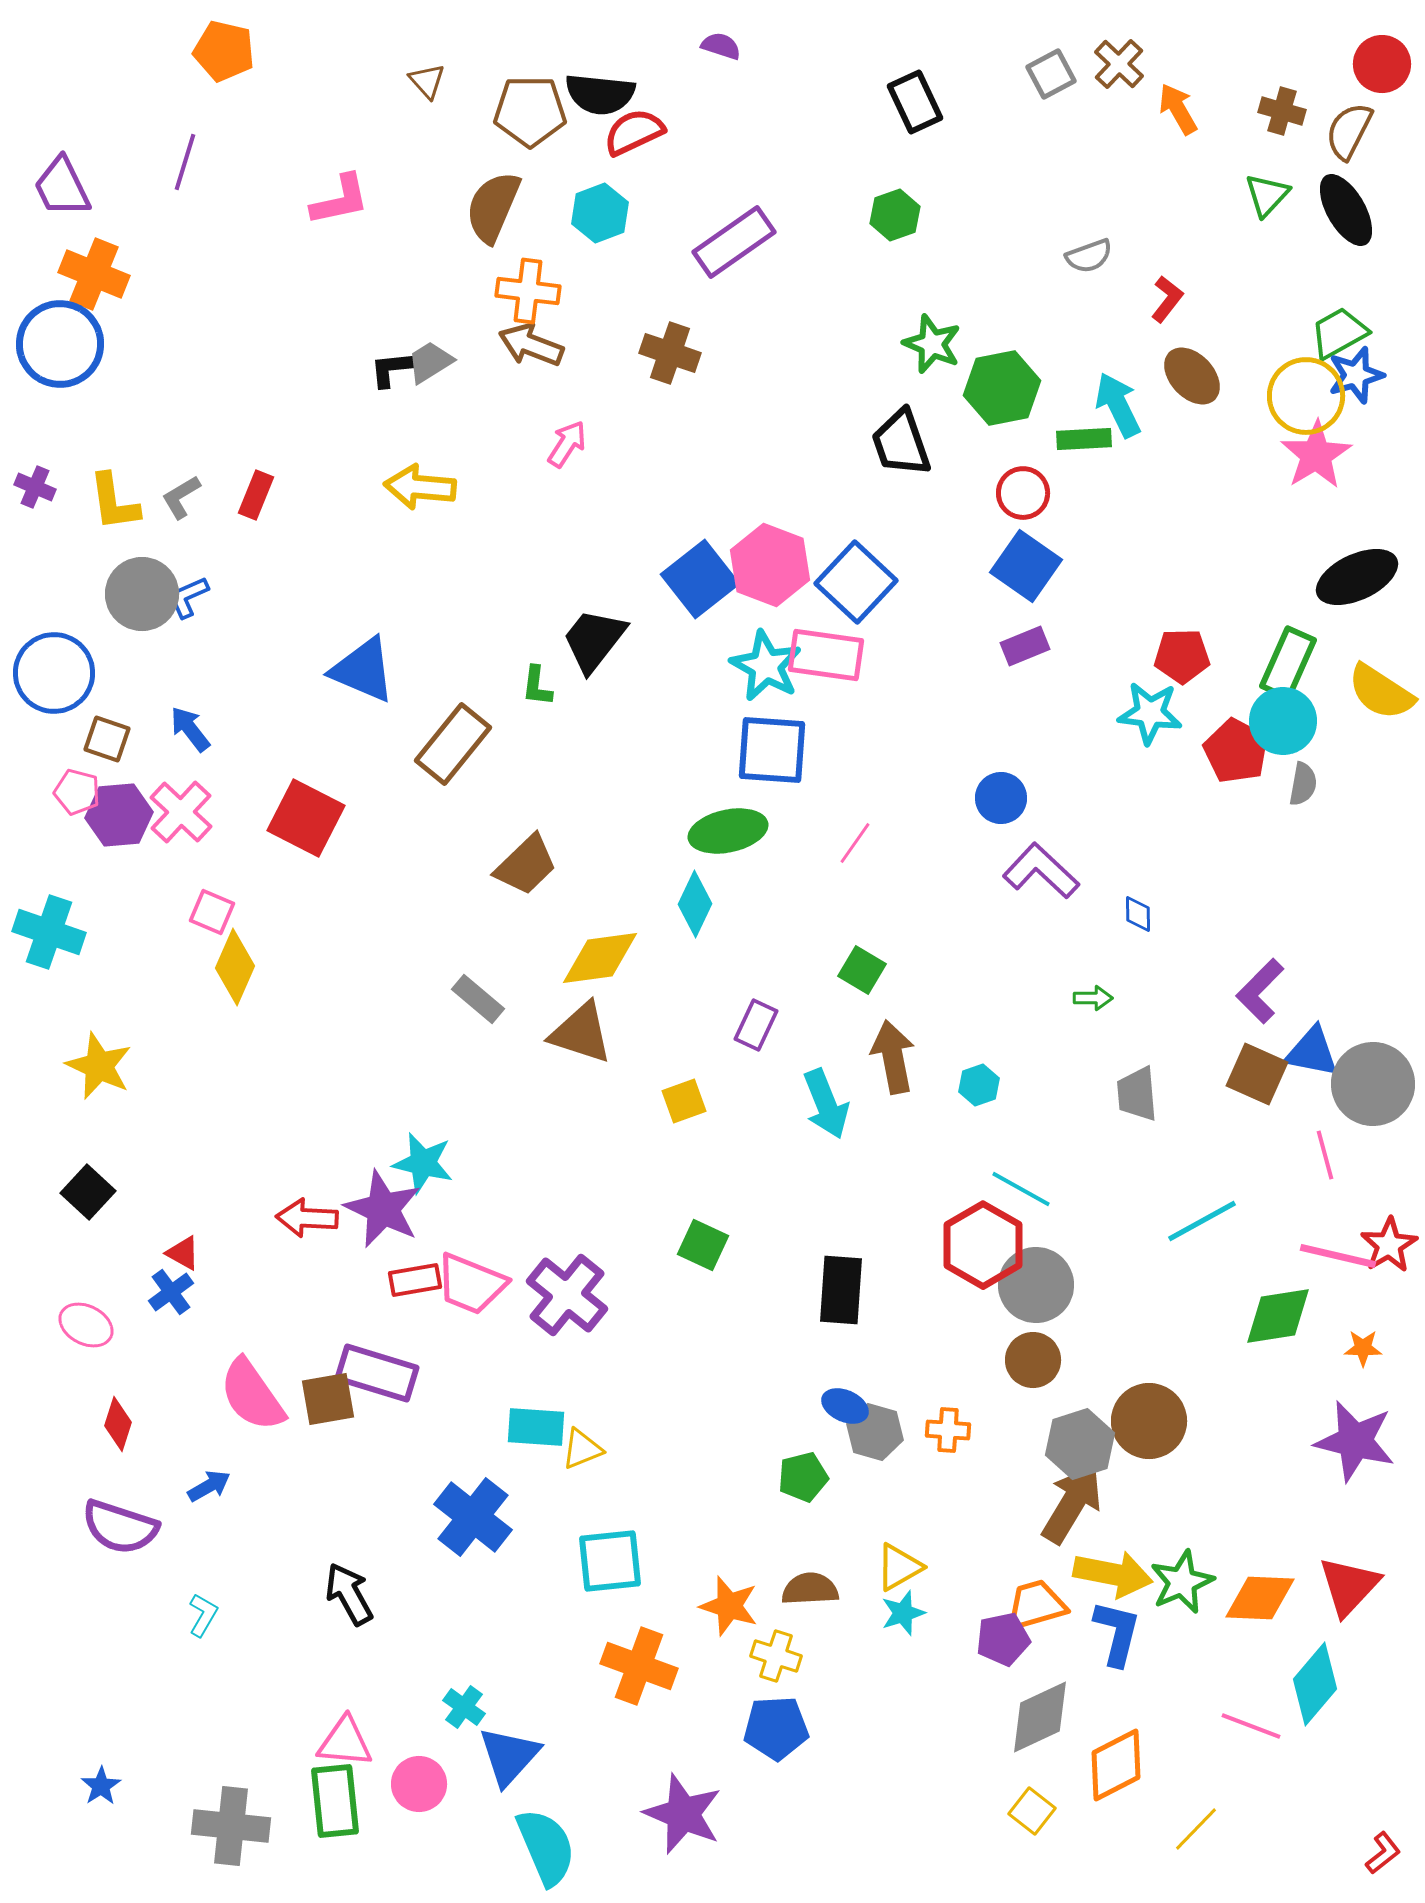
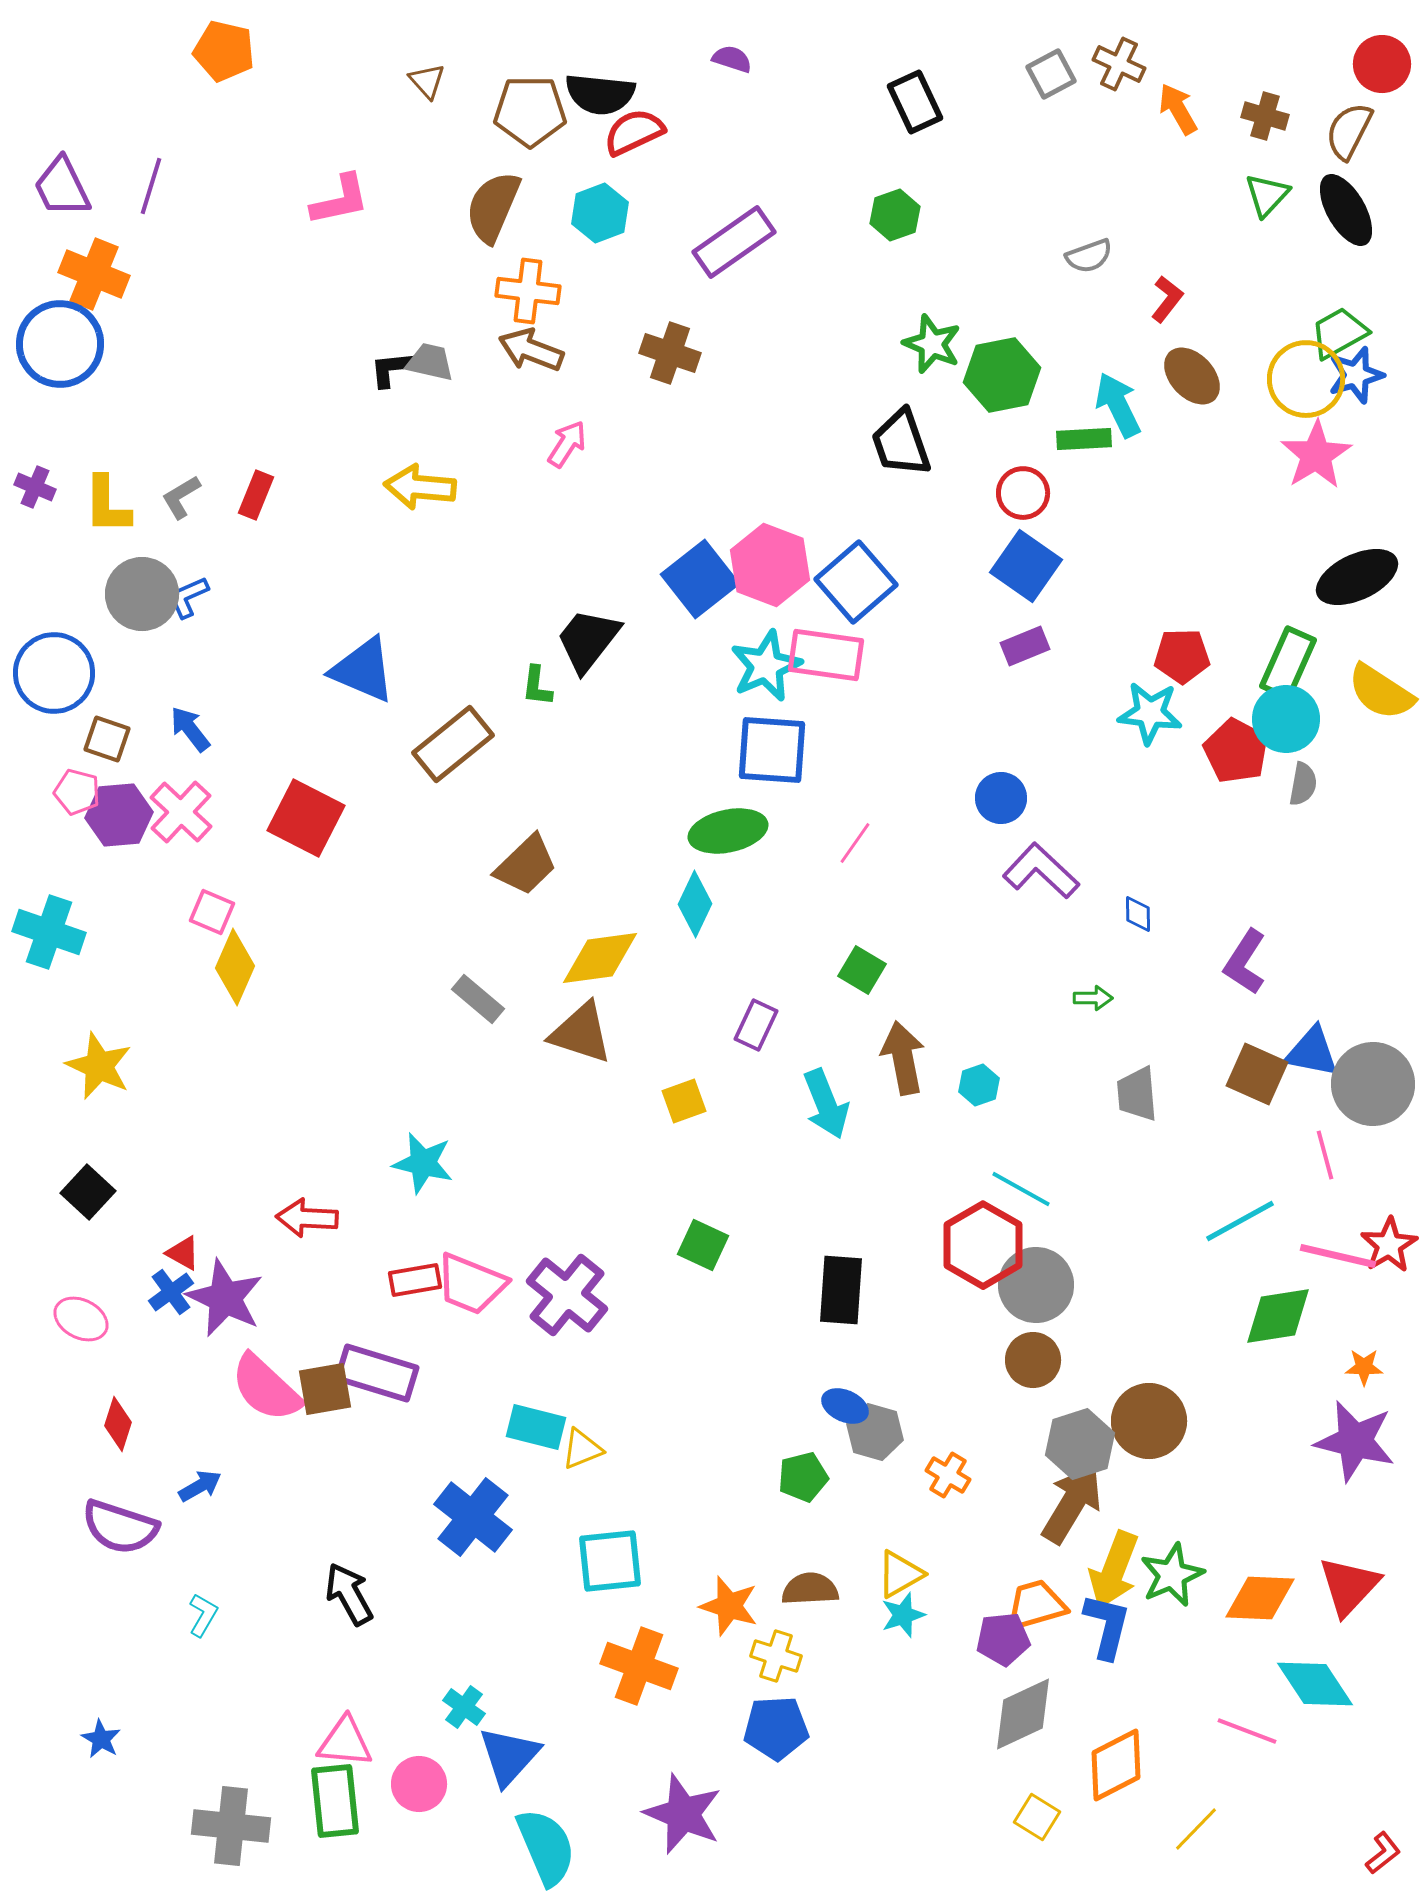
purple semicircle at (721, 46): moved 11 px right, 13 px down
brown cross at (1119, 64): rotated 18 degrees counterclockwise
brown cross at (1282, 111): moved 17 px left, 5 px down
purple line at (185, 162): moved 34 px left, 24 px down
brown arrow at (531, 345): moved 5 px down
gray trapezoid at (430, 362): rotated 45 degrees clockwise
green hexagon at (1002, 388): moved 13 px up
yellow circle at (1306, 396): moved 17 px up
yellow L-shape at (114, 502): moved 7 px left, 3 px down; rotated 8 degrees clockwise
blue square at (856, 582): rotated 6 degrees clockwise
black trapezoid at (594, 640): moved 6 px left
cyan star at (766, 666): rotated 20 degrees clockwise
cyan circle at (1283, 721): moved 3 px right, 2 px up
brown rectangle at (453, 744): rotated 12 degrees clockwise
purple L-shape at (1260, 991): moved 15 px left, 29 px up; rotated 12 degrees counterclockwise
brown arrow at (893, 1057): moved 10 px right, 1 px down
purple star at (383, 1209): moved 158 px left, 89 px down
cyan line at (1202, 1221): moved 38 px right
pink ellipse at (86, 1325): moved 5 px left, 6 px up
orange star at (1363, 1348): moved 1 px right, 19 px down
pink semicircle at (252, 1395): moved 14 px right, 7 px up; rotated 12 degrees counterclockwise
brown square at (328, 1399): moved 3 px left, 10 px up
cyan rectangle at (536, 1427): rotated 10 degrees clockwise
orange cross at (948, 1430): moved 45 px down; rotated 27 degrees clockwise
blue arrow at (209, 1486): moved 9 px left
yellow triangle at (899, 1567): moved 1 px right, 7 px down
yellow arrow at (1113, 1574): moved 1 px right, 4 px up; rotated 100 degrees clockwise
green star at (1182, 1582): moved 10 px left, 7 px up
cyan star at (903, 1613): moved 2 px down
blue L-shape at (1117, 1633): moved 10 px left, 7 px up
purple pentagon at (1003, 1639): rotated 6 degrees clockwise
cyan diamond at (1315, 1684): rotated 74 degrees counterclockwise
gray diamond at (1040, 1717): moved 17 px left, 3 px up
pink line at (1251, 1726): moved 4 px left, 5 px down
blue star at (101, 1786): moved 47 px up; rotated 9 degrees counterclockwise
yellow square at (1032, 1811): moved 5 px right, 6 px down; rotated 6 degrees counterclockwise
